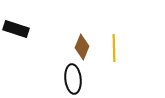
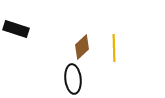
brown diamond: rotated 25 degrees clockwise
